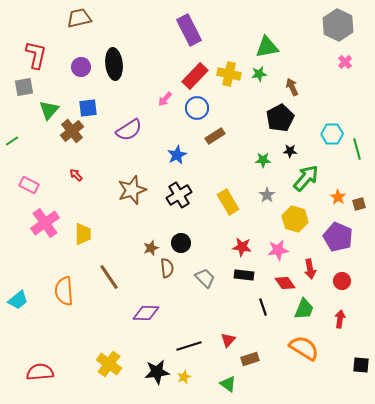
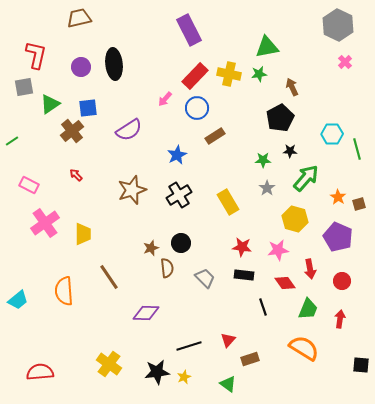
green triangle at (49, 110): moved 1 px right, 6 px up; rotated 15 degrees clockwise
gray star at (267, 195): moved 7 px up
green trapezoid at (304, 309): moved 4 px right
